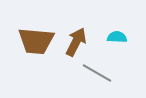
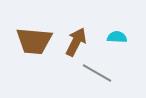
brown trapezoid: moved 2 px left
